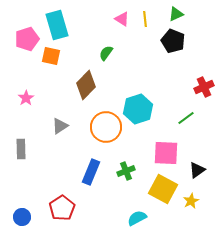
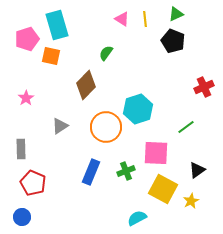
green line: moved 9 px down
pink square: moved 10 px left
red pentagon: moved 29 px left, 25 px up; rotated 15 degrees counterclockwise
